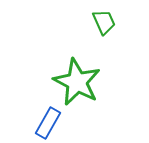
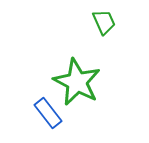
blue rectangle: moved 10 px up; rotated 68 degrees counterclockwise
